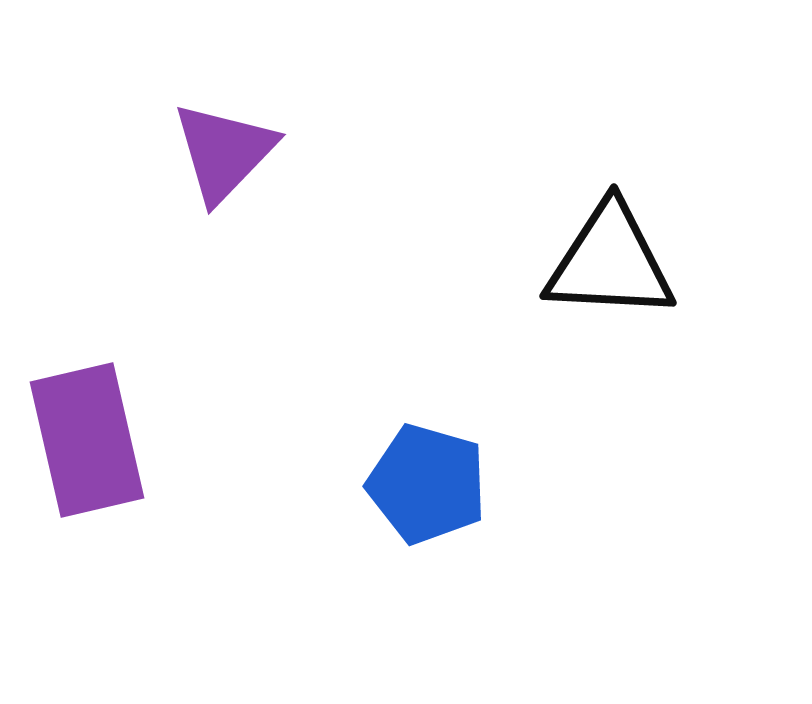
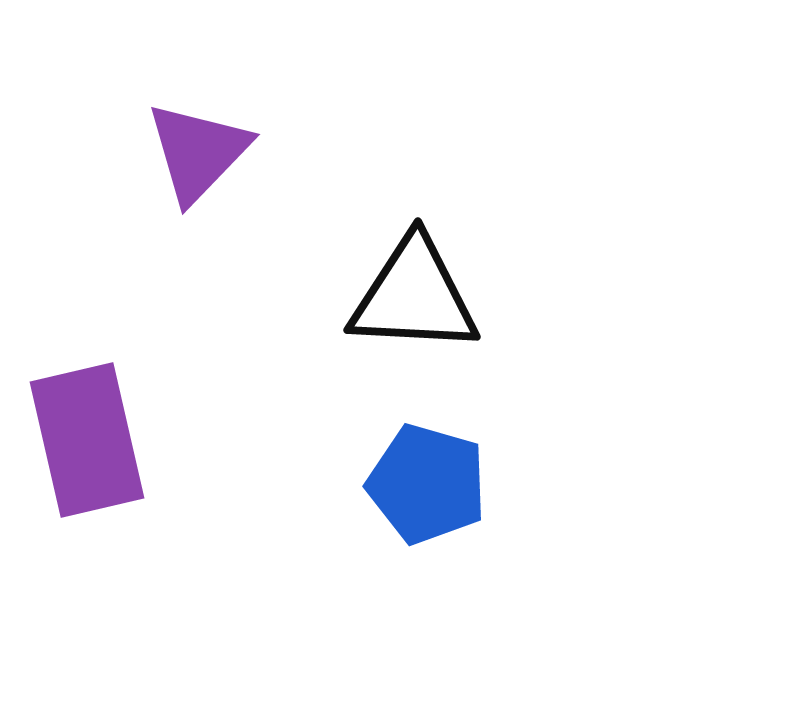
purple triangle: moved 26 px left
black triangle: moved 196 px left, 34 px down
